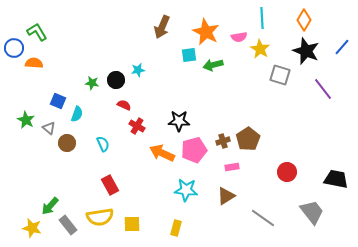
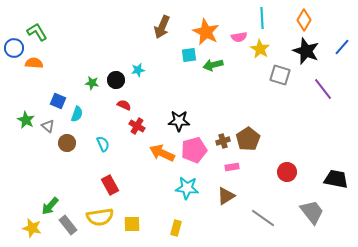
gray triangle at (49, 128): moved 1 px left, 2 px up
cyan star at (186, 190): moved 1 px right, 2 px up
